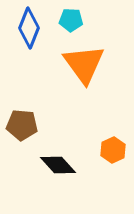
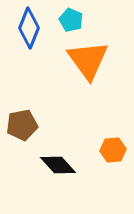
cyan pentagon: rotated 20 degrees clockwise
orange triangle: moved 4 px right, 4 px up
brown pentagon: rotated 16 degrees counterclockwise
orange hexagon: rotated 20 degrees clockwise
